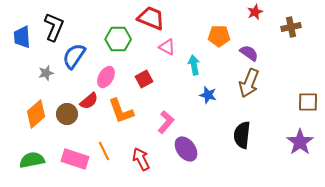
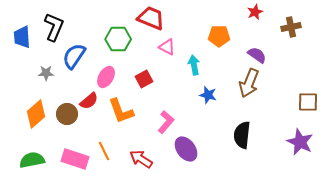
purple semicircle: moved 8 px right, 2 px down
gray star: rotated 14 degrees clockwise
purple star: rotated 12 degrees counterclockwise
red arrow: rotated 30 degrees counterclockwise
